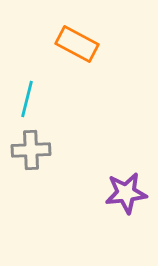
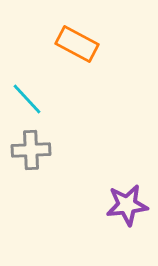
cyan line: rotated 57 degrees counterclockwise
purple star: moved 1 px right, 12 px down
